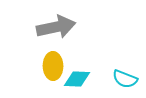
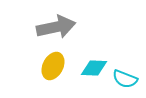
yellow ellipse: rotated 28 degrees clockwise
cyan diamond: moved 17 px right, 11 px up
